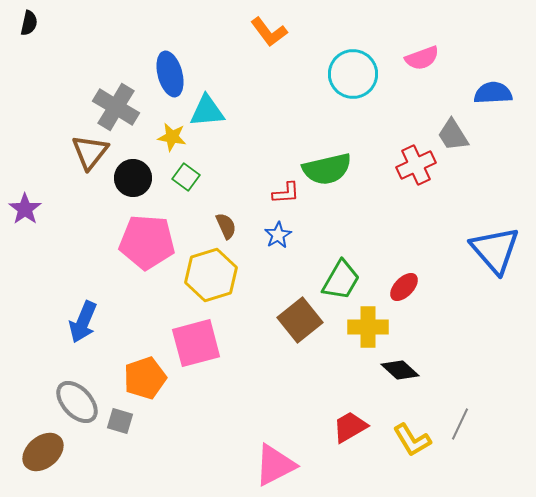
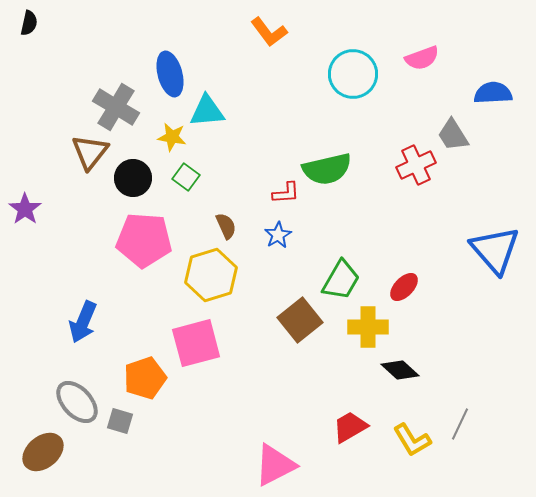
pink pentagon: moved 3 px left, 2 px up
